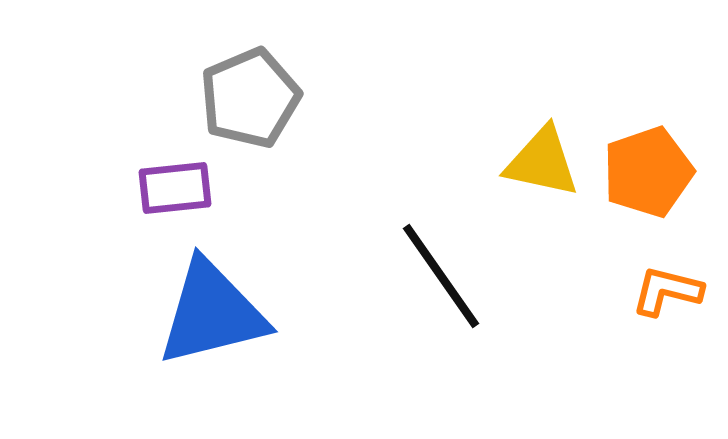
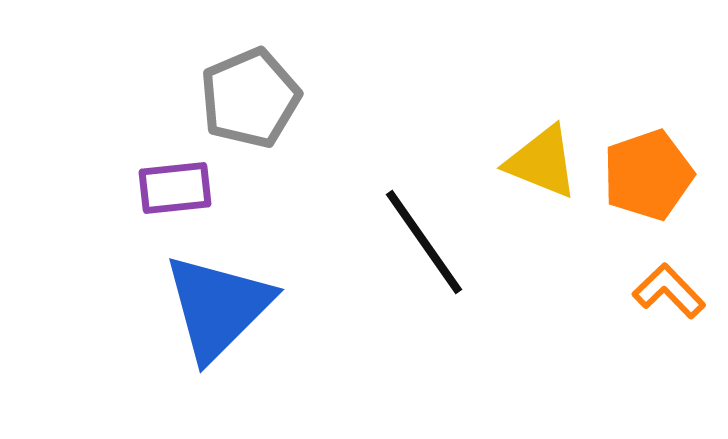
yellow triangle: rotated 10 degrees clockwise
orange pentagon: moved 3 px down
black line: moved 17 px left, 34 px up
orange L-shape: moved 2 px right; rotated 32 degrees clockwise
blue triangle: moved 6 px right, 6 px up; rotated 31 degrees counterclockwise
